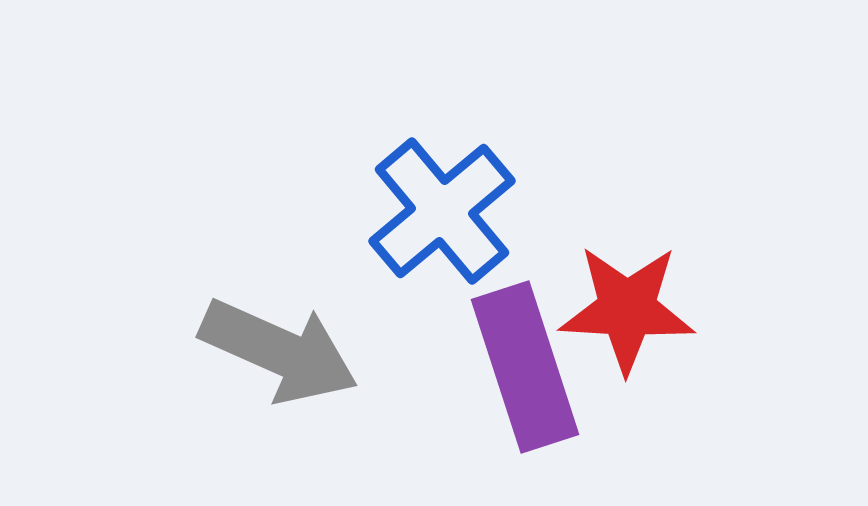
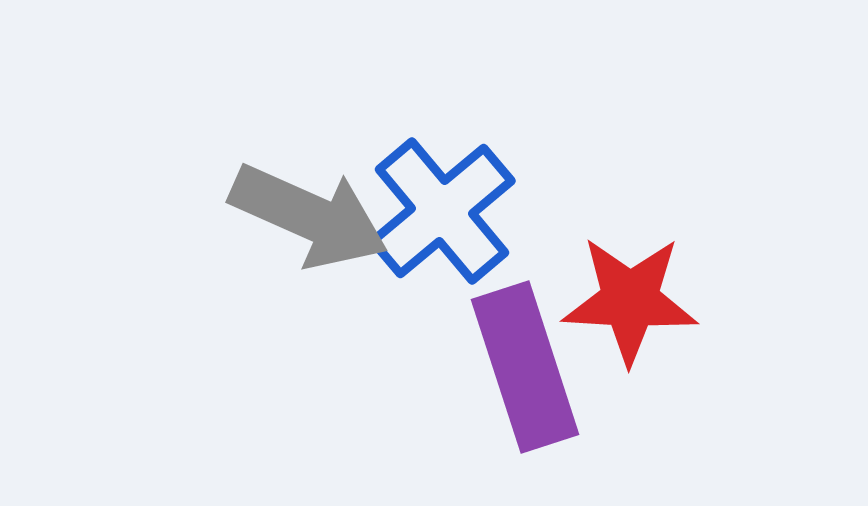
red star: moved 3 px right, 9 px up
gray arrow: moved 30 px right, 135 px up
